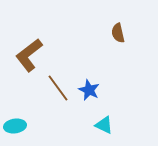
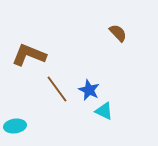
brown semicircle: rotated 150 degrees clockwise
brown L-shape: rotated 60 degrees clockwise
brown line: moved 1 px left, 1 px down
cyan triangle: moved 14 px up
